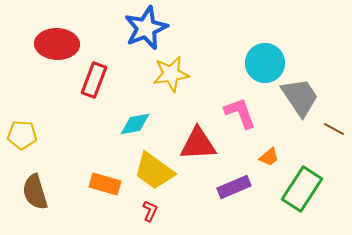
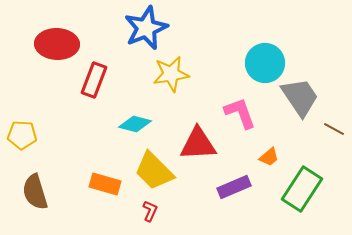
cyan diamond: rotated 24 degrees clockwise
yellow trapezoid: rotated 9 degrees clockwise
